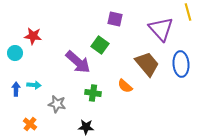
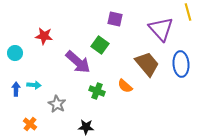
red star: moved 11 px right
green cross: moved 4 px right, 2 px up; rotated 14 degrees clockwise
gray star: rotated 18 degrees clockwise
